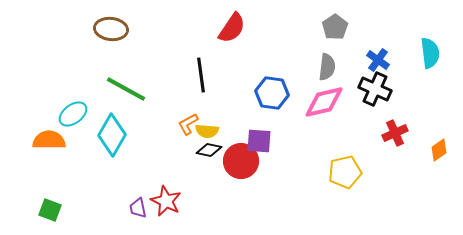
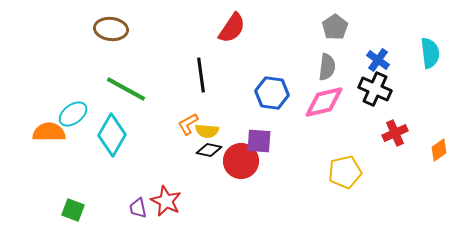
orange semicircle: moved 8 px up
green square: moved 23 px right
